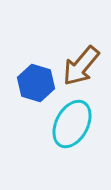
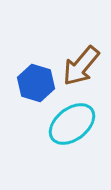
cyan ellipse: rotated 24 degrees clockwise
